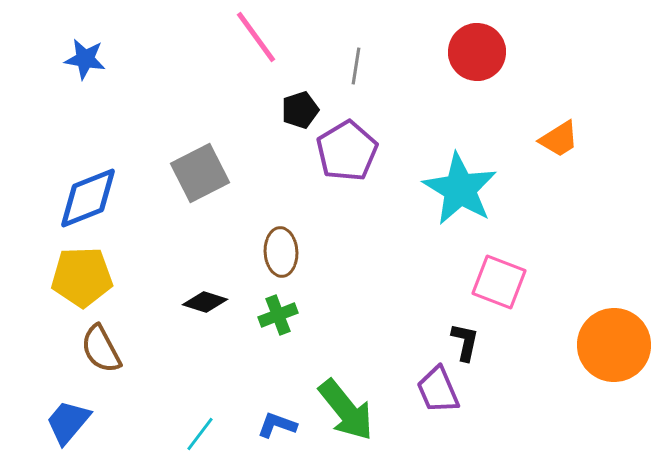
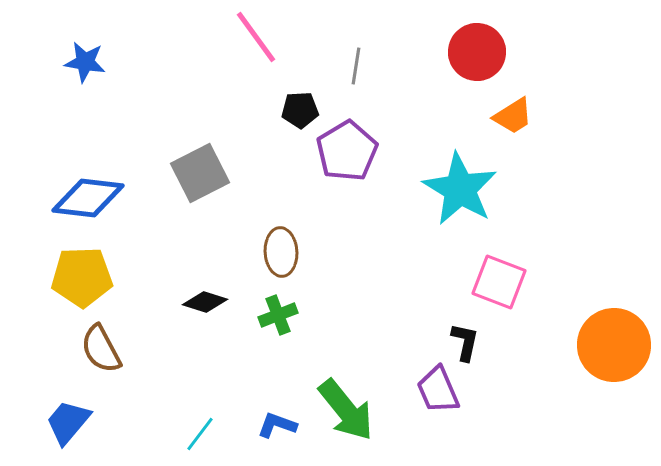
blue star: moved 3 px down
black pentagon: rotated 15 degrees clockwise
orange trapezoid: moved 46 px left, 23 px up
blue diamond: rotated 28 degrees clockwise
